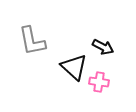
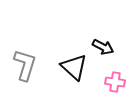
gray L-shape: moved 7 px left, 24 px down; rotated 152 degrees counterclockwise
pink cross: moved 16 px right
